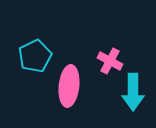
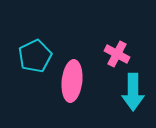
pink cross: moved 7 px right, 7 px up
pink ellipse: moved 3 px right, 5 px up
